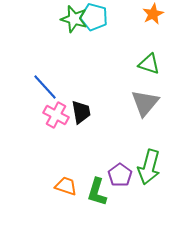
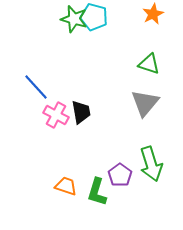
blue line: moved 9 px left
green arrow: moved 2 px right, 3 px up; rotated 32 degrees counterclockwise
